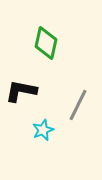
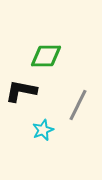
green diamond: moved 13 px down; rotated 76 degrees clockwise
